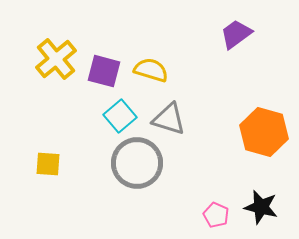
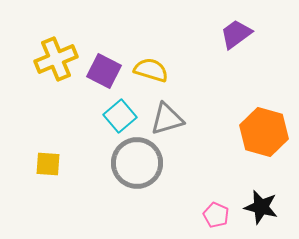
yellow cross: rotated 18 degrees clockwise
purple square: rotated 12 degrees clockwise
gray triangle: moved 2 px left; rotated 33 degrees counterclockwise
